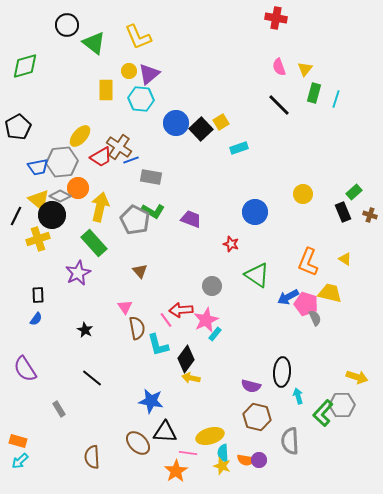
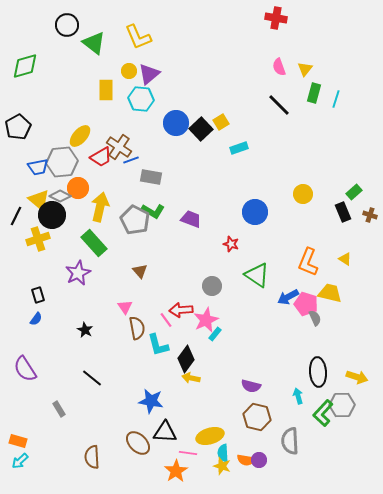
black rectangle at (38, 295): rotated 14 degrees counterclockwise
black ellipse at (282, 372): moved 36 px right; rotated 8 degrees counterclockwise
